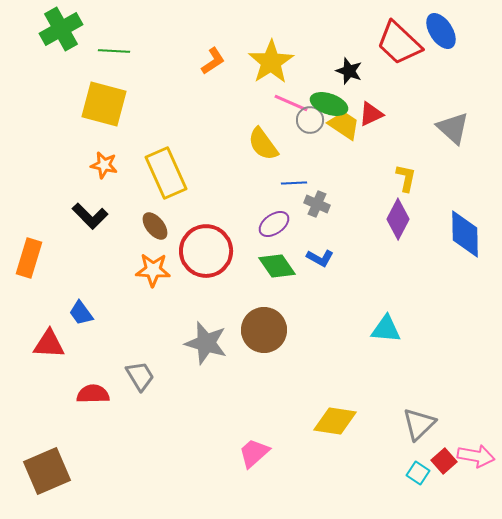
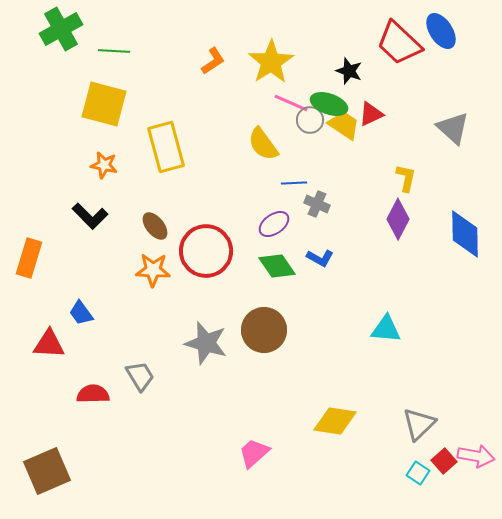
yellow rectangle at (166, 173): moved 26 px up; rotated 9 degrees clockwise
